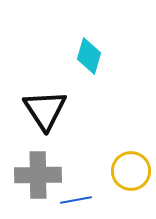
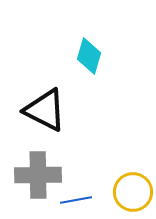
black triangle: rotated 30 degrees counterclockwise
yellow circle: moved 2 px right, 21 px down
